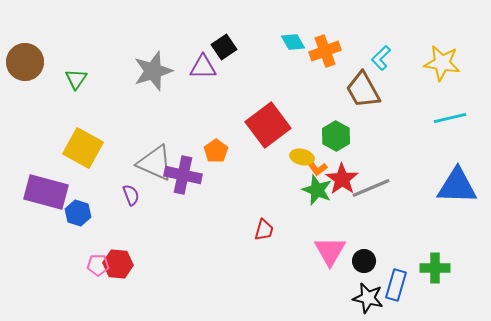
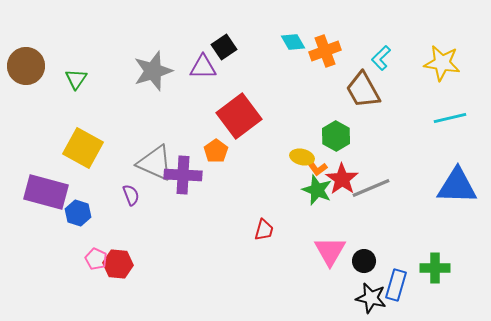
brown circle: moved 1 px right, 4 px down
red square: moved 29 px left, 9 px up
purple cross: rotated 9 degrees counterclockwise
pink pentagon: moved 2 px left, 6 px up; rotated 25 degrees clockwise
black star: moved 3 px right
